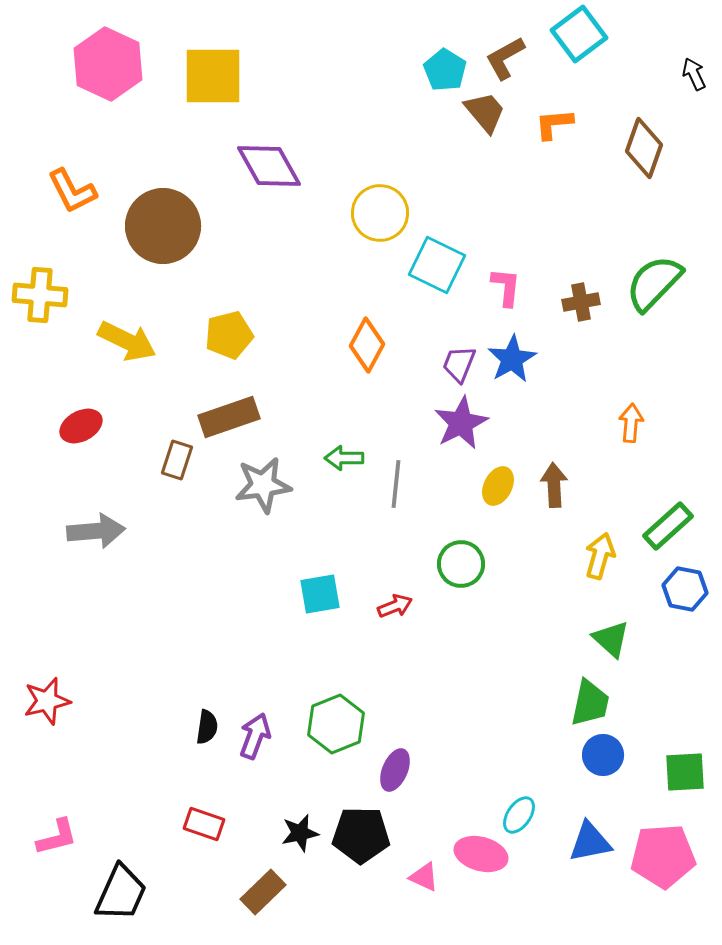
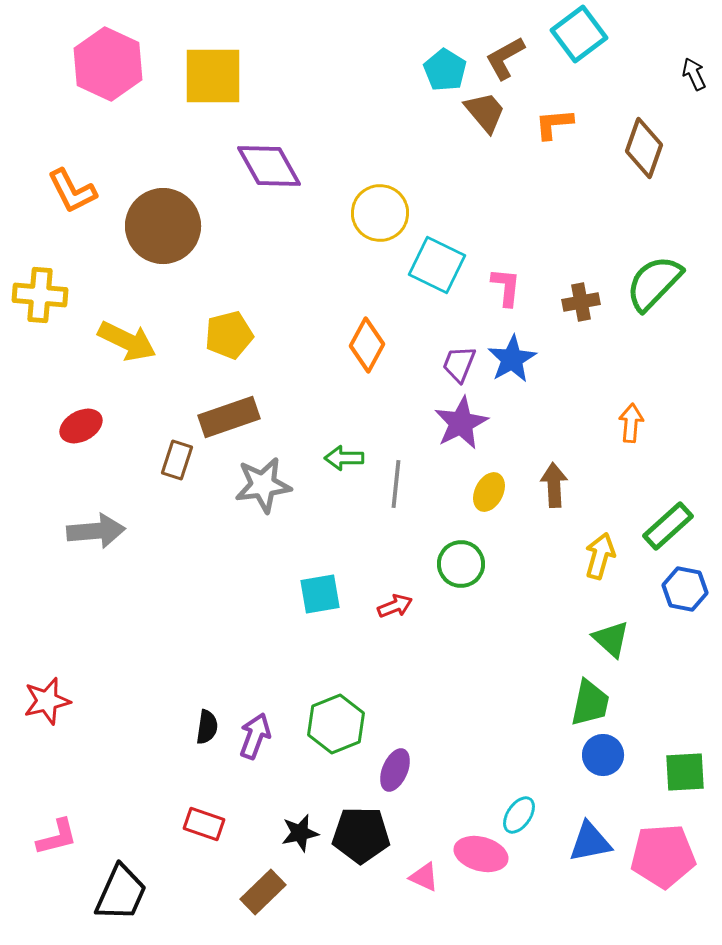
yellow ellipse at (498, 486): moved 9 px left, 6 px down
